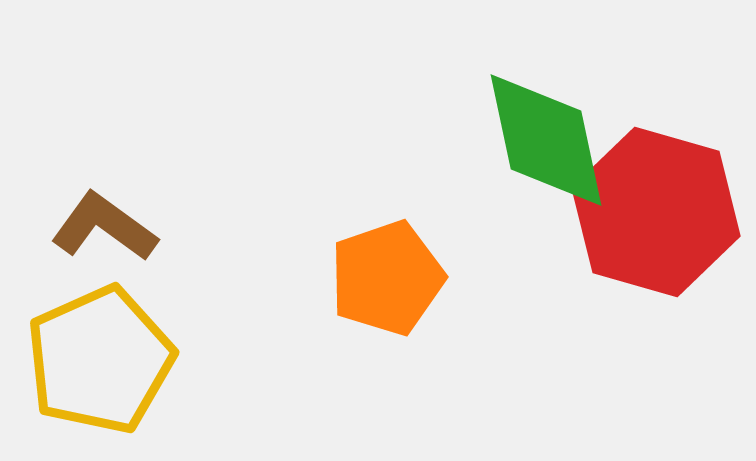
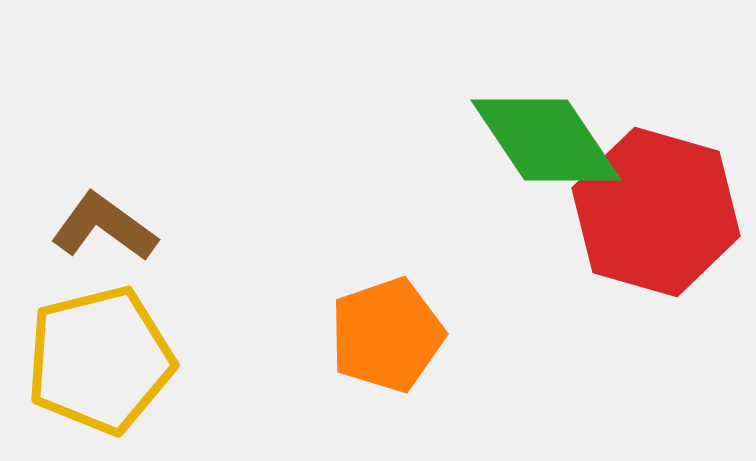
green diamond: rotated 22 degrees counterclockwise
orange pentagon: moved 57 px down
yellow pentagon: rotated 10 degrees clockwise
